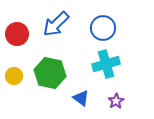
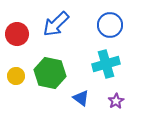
blue circle: moved 7 px right, 3 px up
yellow circle: moved 2 px right
